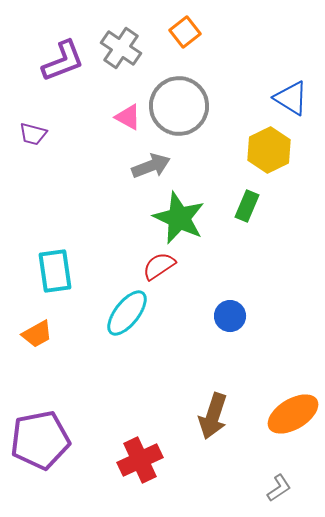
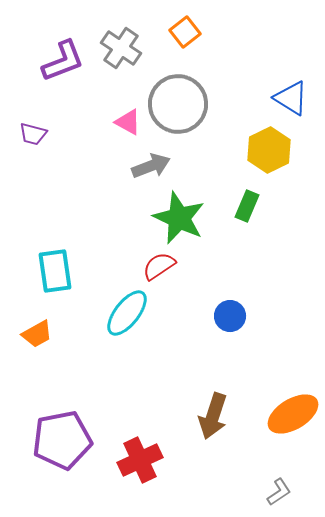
gray circle: moved 1 px left, 2 px up
pink triangle: moved 5 px down
purple pentagon: moved 22 px right
gray L-shape: moved 4 px down
